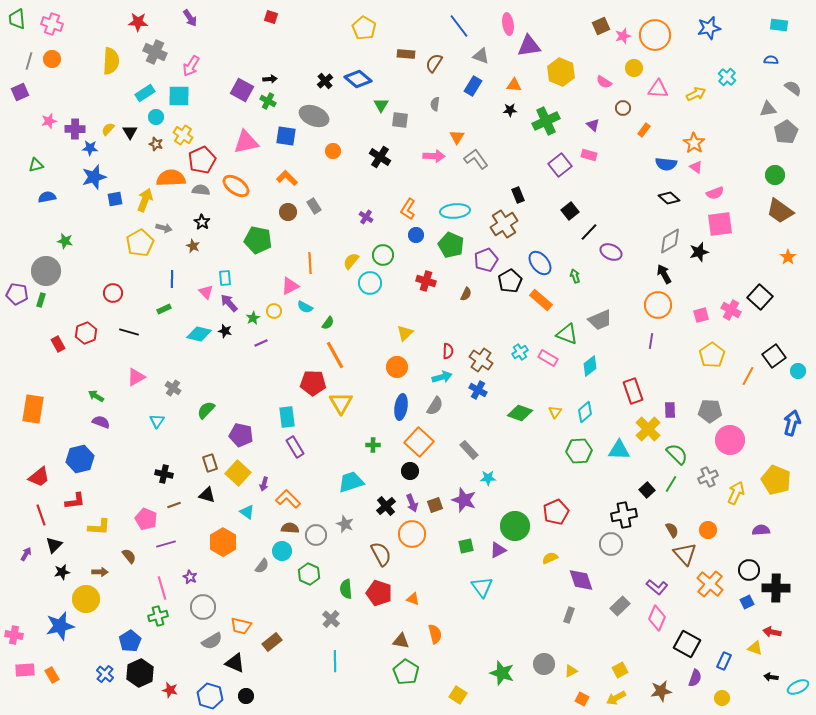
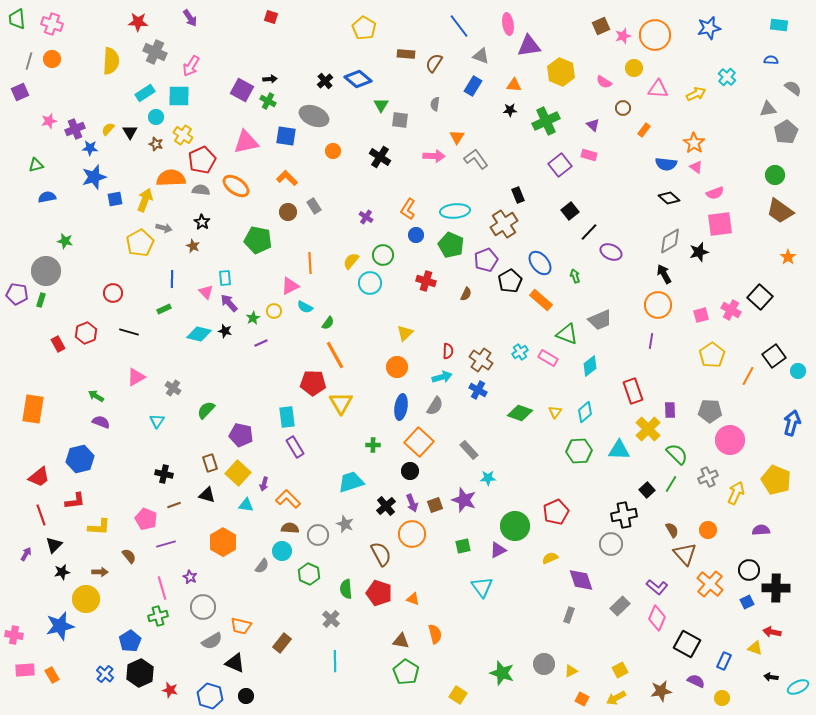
purple cross at (75, 129): rotated 24 degrees counterclockwise
cyan triangle at (247, 512): moved 1 px left, 7 px up; rotated 28 degrees counterclockwise
gray circle at (316, 535): moved 2 px right
green square at (466, 546): moved 3 px left
brown rectangle at (272, 642): moved 10 px right, 1 px down; rotated 12 degrees counterclockwise
purple semicircle at (695, 678): moved 1 px right, 3 px down; rotated 84 degrees counterclockwise
